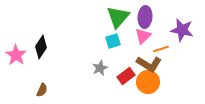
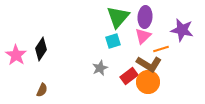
black diamond: moved 2 px down
red rectangle: moved 3 px right
